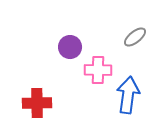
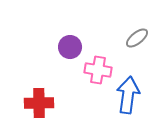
gray ellipse: moved 2 px right, 1 px down
pink cross: rotated 8 degrees clockwise
red cross: moved 2 px right
